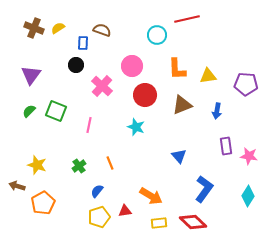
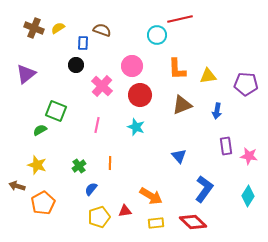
red line: moved 7 px left
purple triangle: moved 5 px left, 1 px up; rotated 15 degrees clockwise
red circle: moved 5 px left
green semicircle: moved 11 px right, 19 px down; rotated 16 degrees clockwise
pink line: moved 8 px right
orange line: rotated 24 degrees clockwise
blue semicircle: moved 6 px left, 2 px up
yellow rectangle: moved 3 px left
